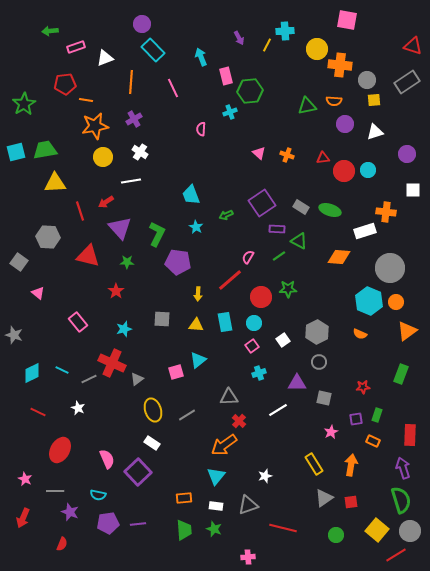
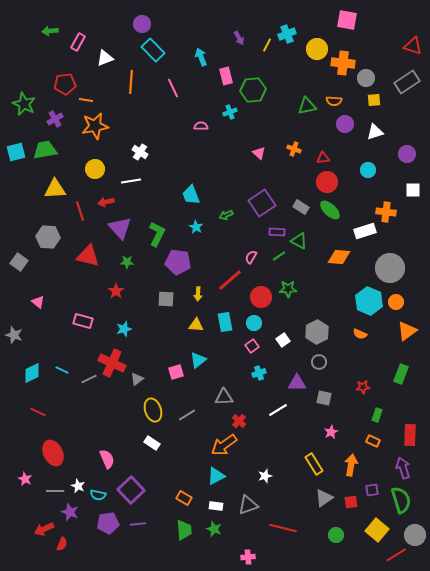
cyan cross at (285, 31): moved 2 px right, 3 px down; rotated 18 degrees counterclockwise
pink rectangle at (76, 47): moved 2 px right, 5 px up; rotated 42 degrees counterclockwise
orange cross at (340, 65): moved 3 px right, 2 px up
gray circle at (367, 80): moved 1 px left, 2 px up
green hexagon at (250, 91): moved 3 px right, 1 px up
green star at (24, 104): rotated 15 degrees counterclockwise
purple cross at (134, 119): moved 79 px left
pink semicircle at (201, 129): moved 3 px up; rotated 88 degrees clockwise
orange cross at (287, 155): moved 7 px right, 6 px up
yellow circle at (103, 157): moved 8 px left, 12 px down
red circle at (344, 171): moved 17 px left, 11 px down
yellow triangle at (55, 183): moved 6 px down
red arrow at (106, 202): rotated 21 degrees clockwise
green ellipse at (330, 210): rotated 25 degrees clockwise
purple rectangle at (277, 229): moved 3 px down
pink semicircle at (248, 257): moved 3 px right
pink triangle at (38, 293): moved 9 px down
gray square at (162, 319): moved 4 px right, 20 px up
pink rectangle at (78, 322): moved 5 px right, 1 px up; rotated 36 degrees counterclockwise
gray triangle at (229, 397): moved 5 px left
white star at (78, 408): moved 78 px down
purple square at (356, 419): moved 16 px right, 71 px down
red ellipse at (60, 450): moved 7 px left, 3 px down; rotated 55 degrees counterclockwise
purple square at (138, 472): moved 7 px left, 18 px down
cyan triangle at (216, 476): rotated 24 degrees clockwise
orange rectangle at (184, 498): rotated 35 degrees clockwise
red arrow at (23, 518): moved 21 px right, 11 px down; rotated 42 degrees clockwise
gray circle at (410, 531): moved 5 px right, 4 px down
